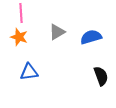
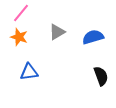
pink line: rotated 42 degrees clockwise
blue semicircle: moved 2 px right
